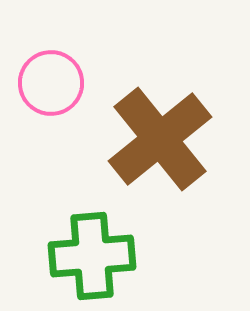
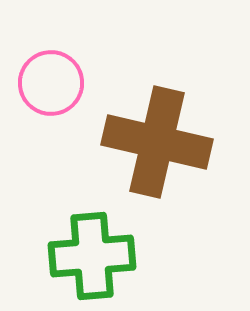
brown cross: moved 3 px left, 3 px down; rotated 38 degrees counterclockwise
